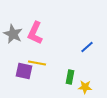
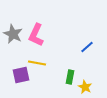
pink L-shape: moved 1 px right, 2 px down
purple square: moved 3 px left, 4 px down; rotated 24 degrees counterclockwise
yellow star: rotated 24 degrees clockwise
